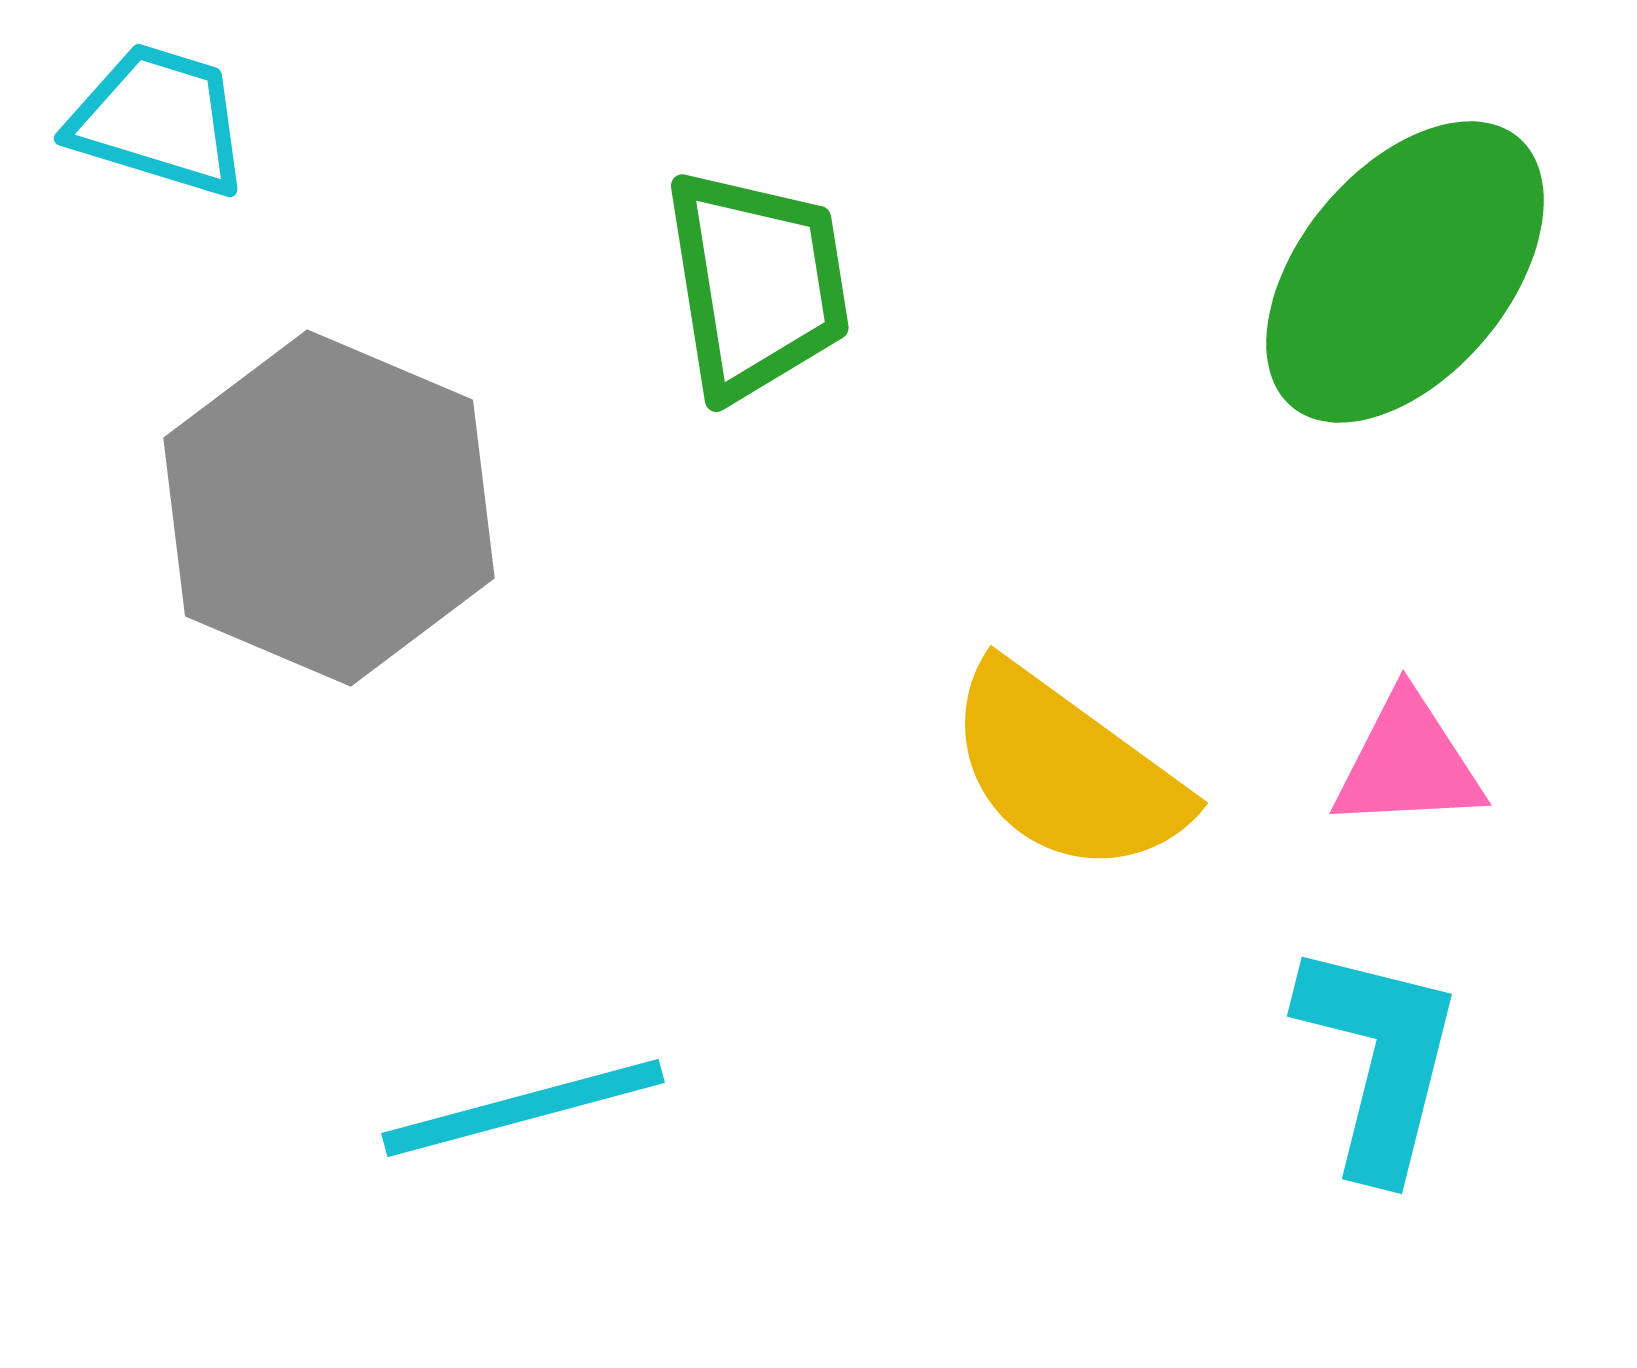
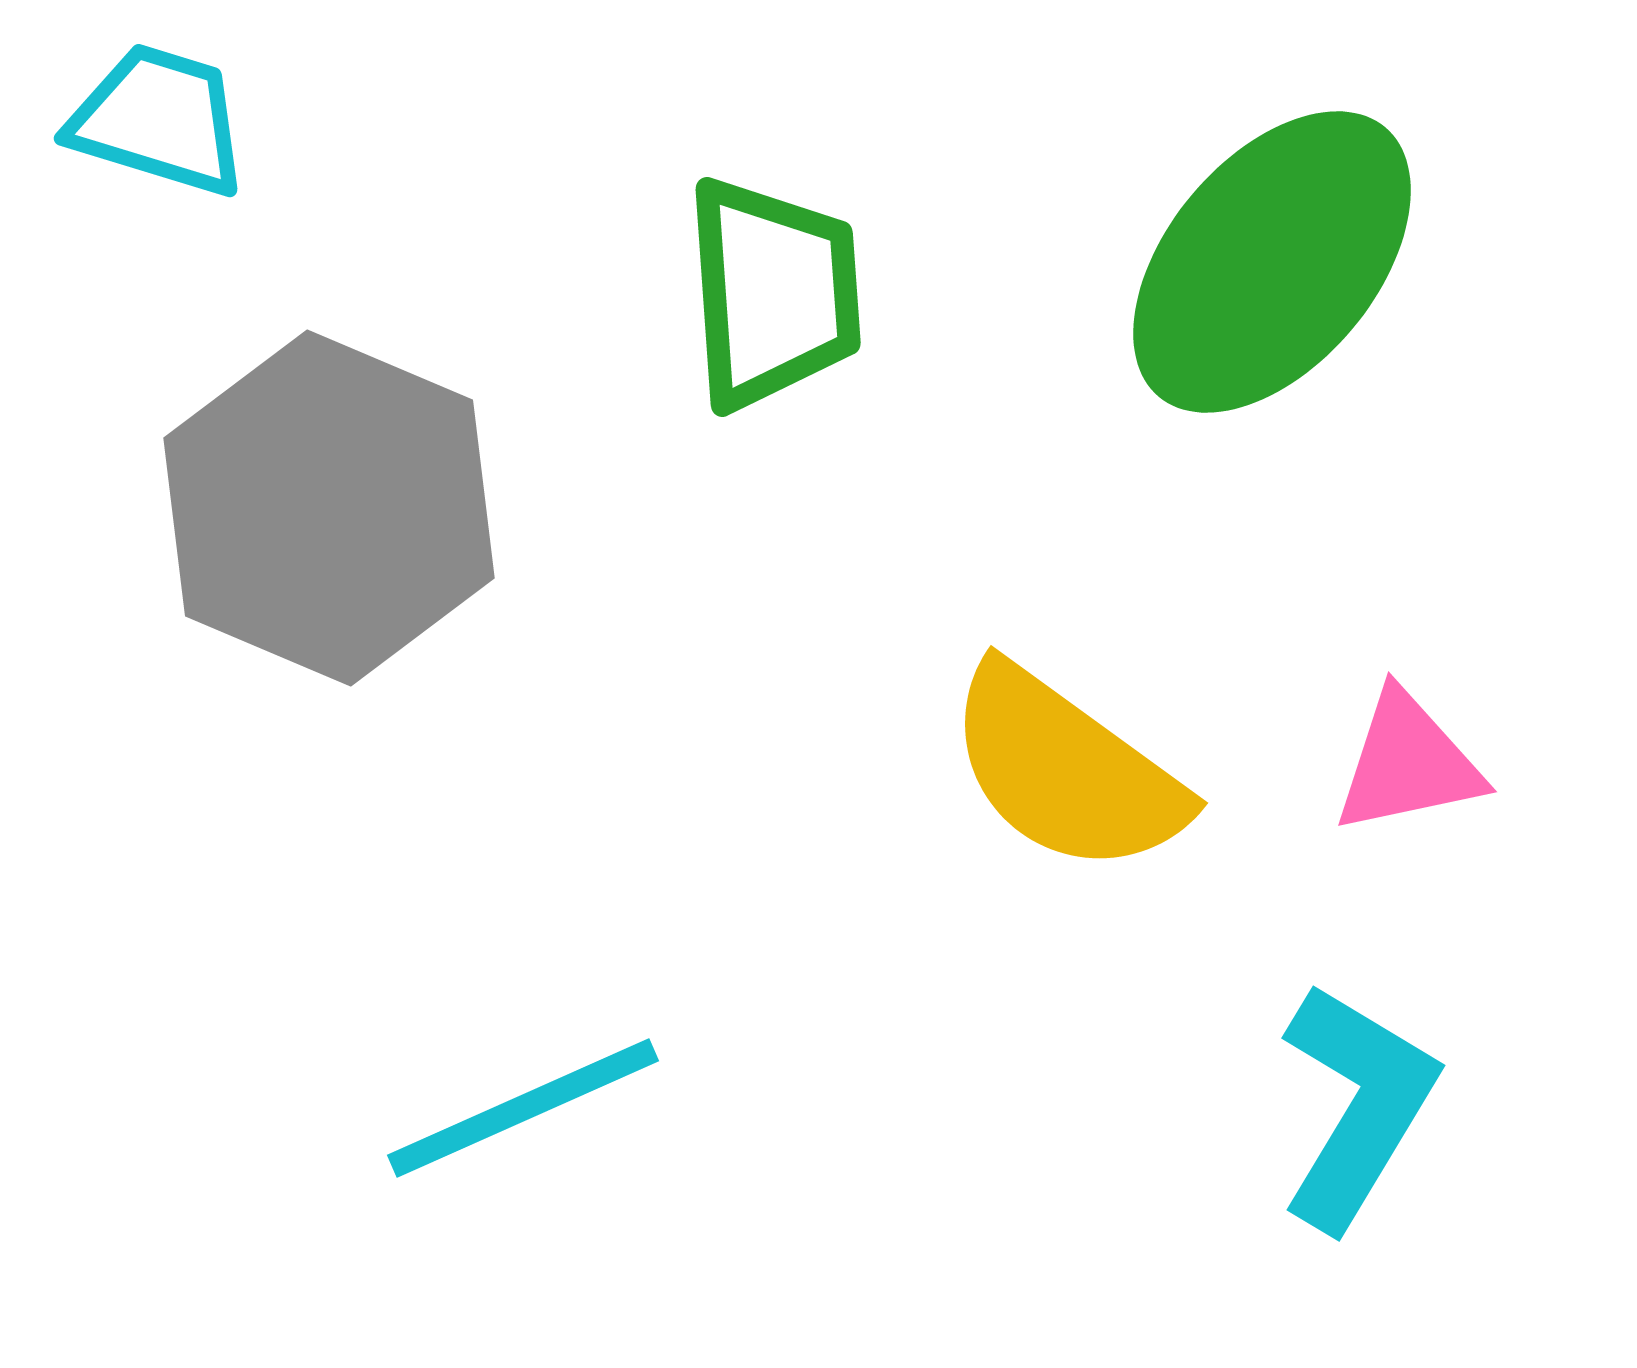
green ellipse: moved 133 px left, 10 px up
green trapezoid: moved 16 px right, 9 px down; rotated 5 degrees clockwise
pink triangle: rotated 9 degrees counterclockwise
cyan L-shape: moved 22 px left, 47 px down; rotated 17 degrees clockwise
cyan line: rotated 9 degrees counterclockwise
